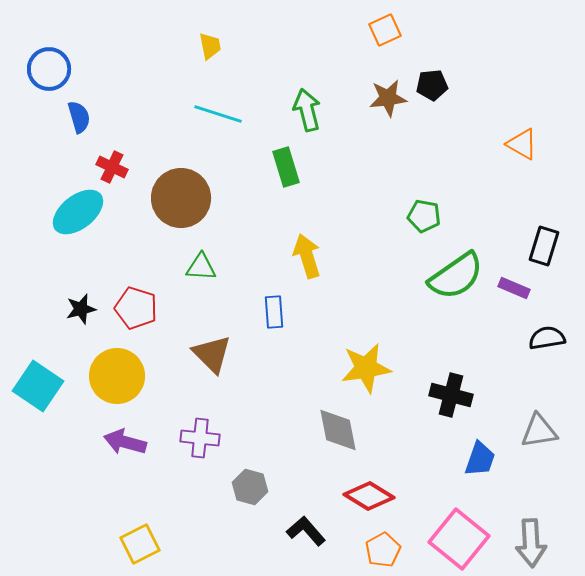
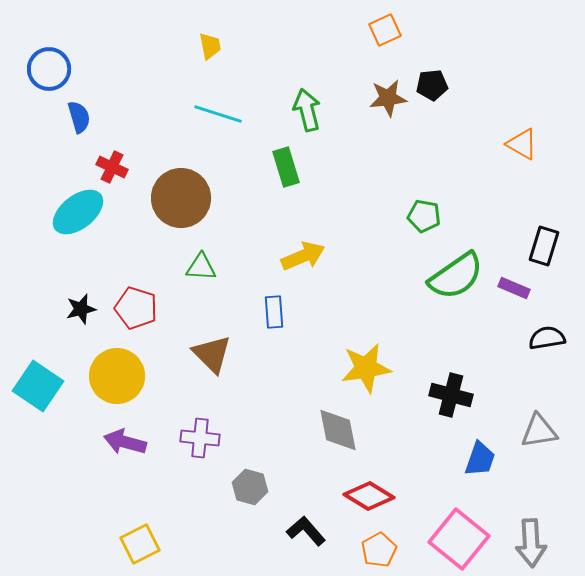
yellow arrow: moved 4 px left; rotated 84 degrees clockwise
orange pentagon: moved 4 px left
